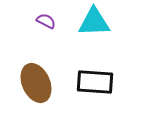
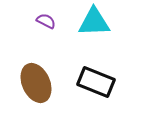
black rectangle: moved 1 px right; rotated 18 degrees clockwise
